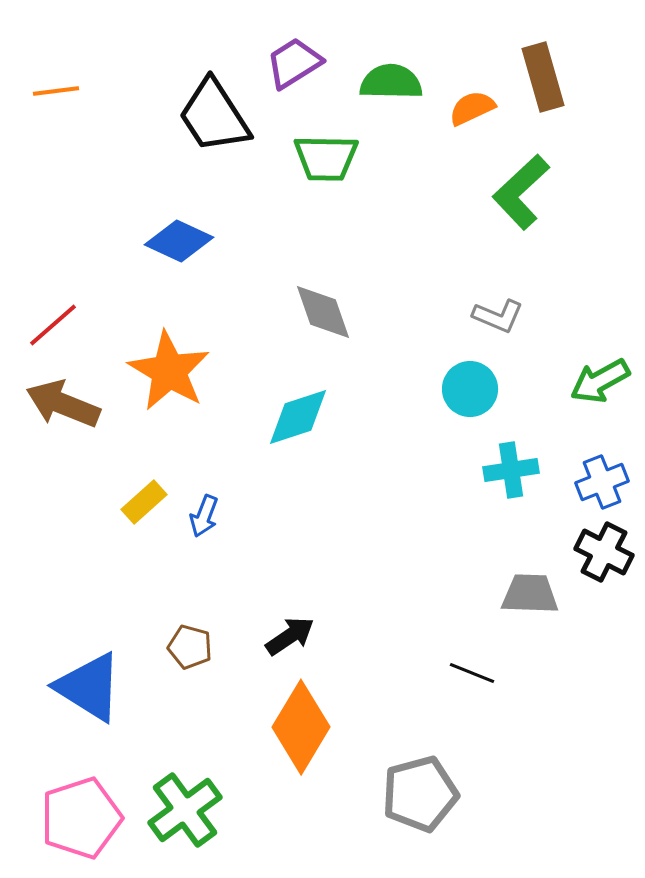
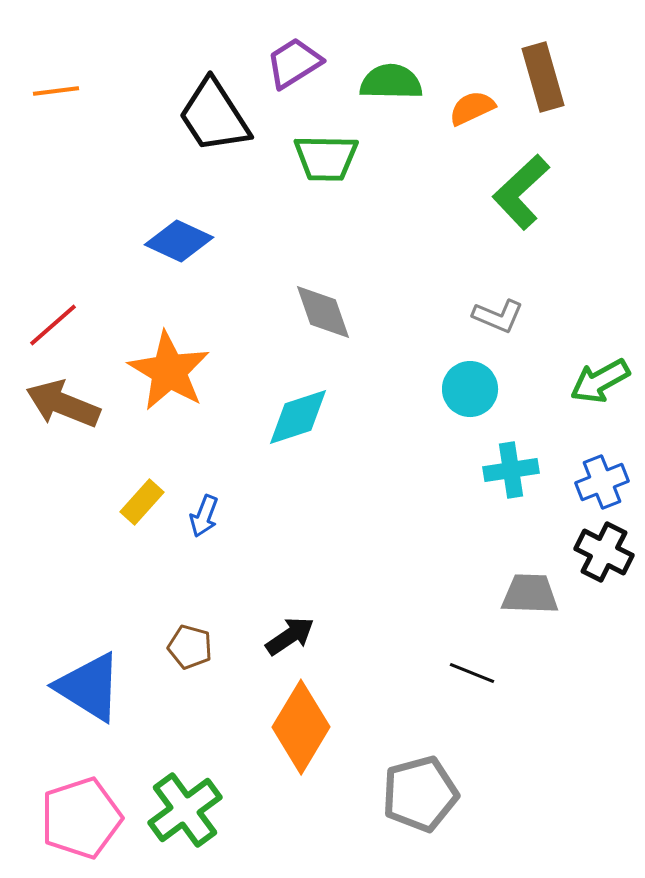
yellow rectangle: moved 2 px left; rotated 6 degrees counterclockwise
